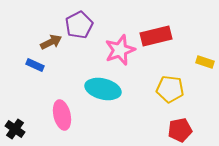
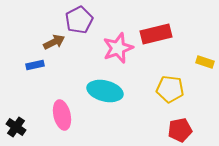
purple pentagon: moved 5 px up
red rectangle: moved 2 px up
brown arrow: moved 3 px right
pink star: moved 2 px left, 2 px up
blue rectangle: rotated 36 degrees counterclockwise
cyan ellipse: moved 2 px right, 2 px down
black cross: moved 1 px right, 2 px up
